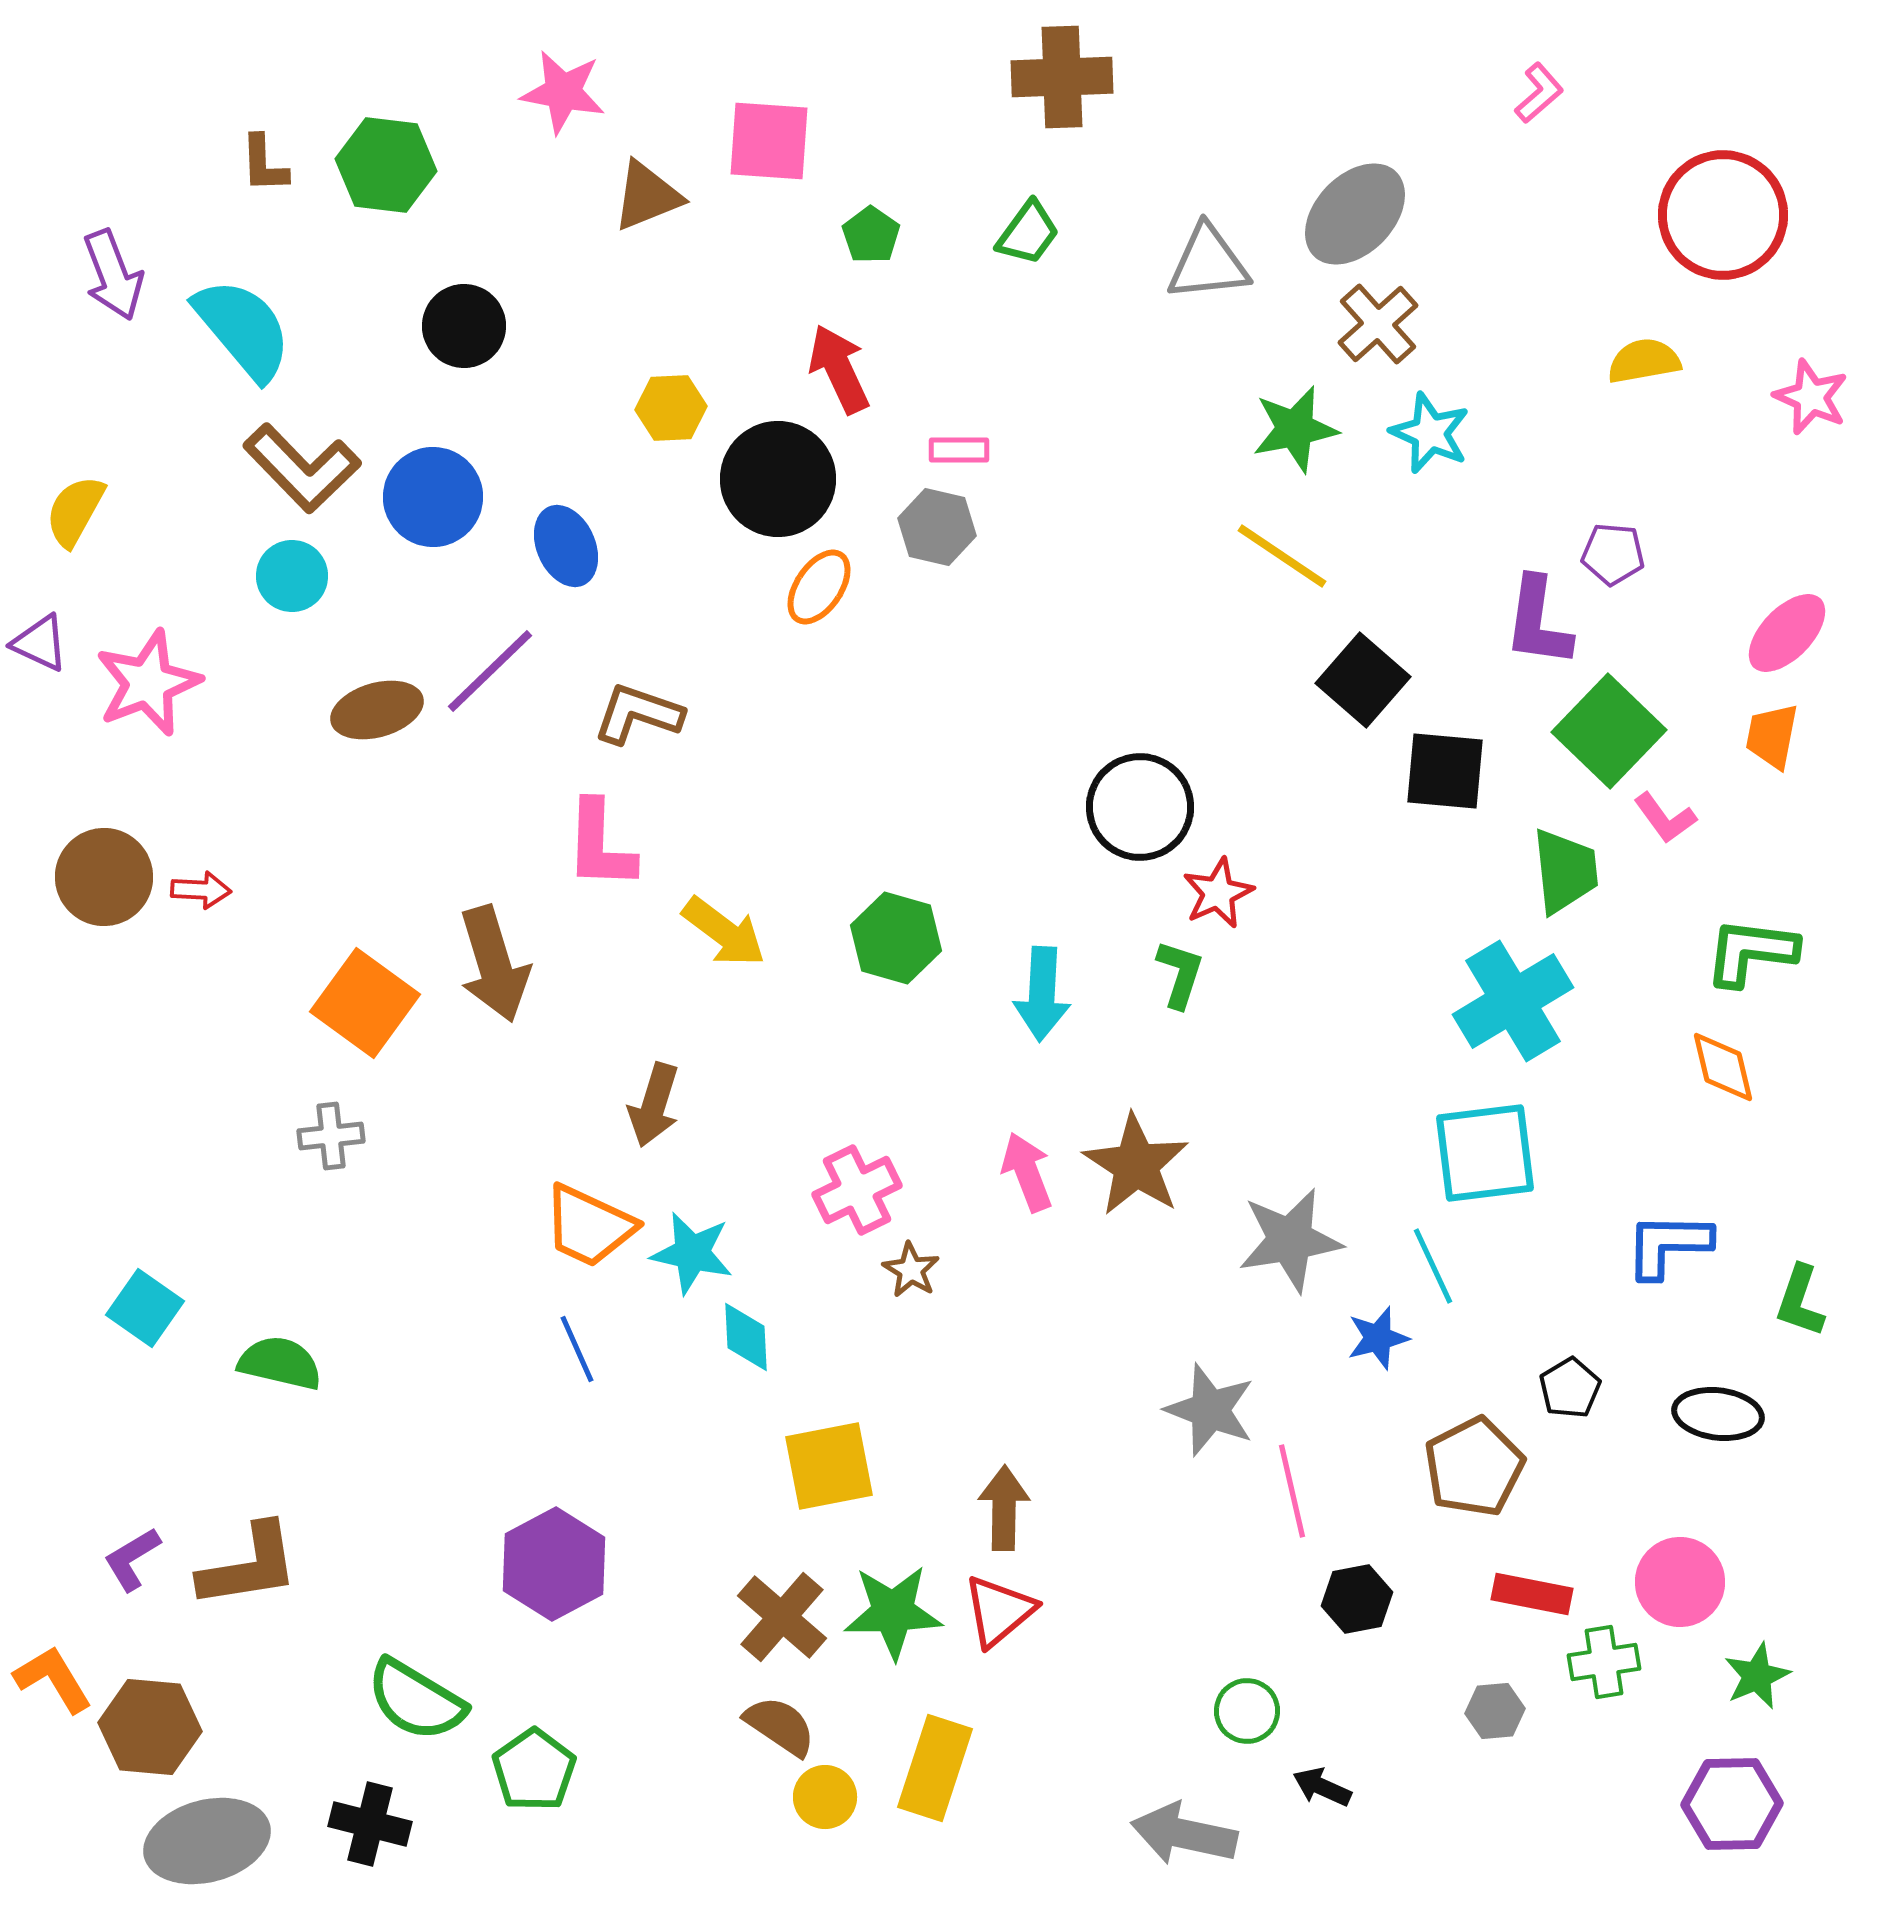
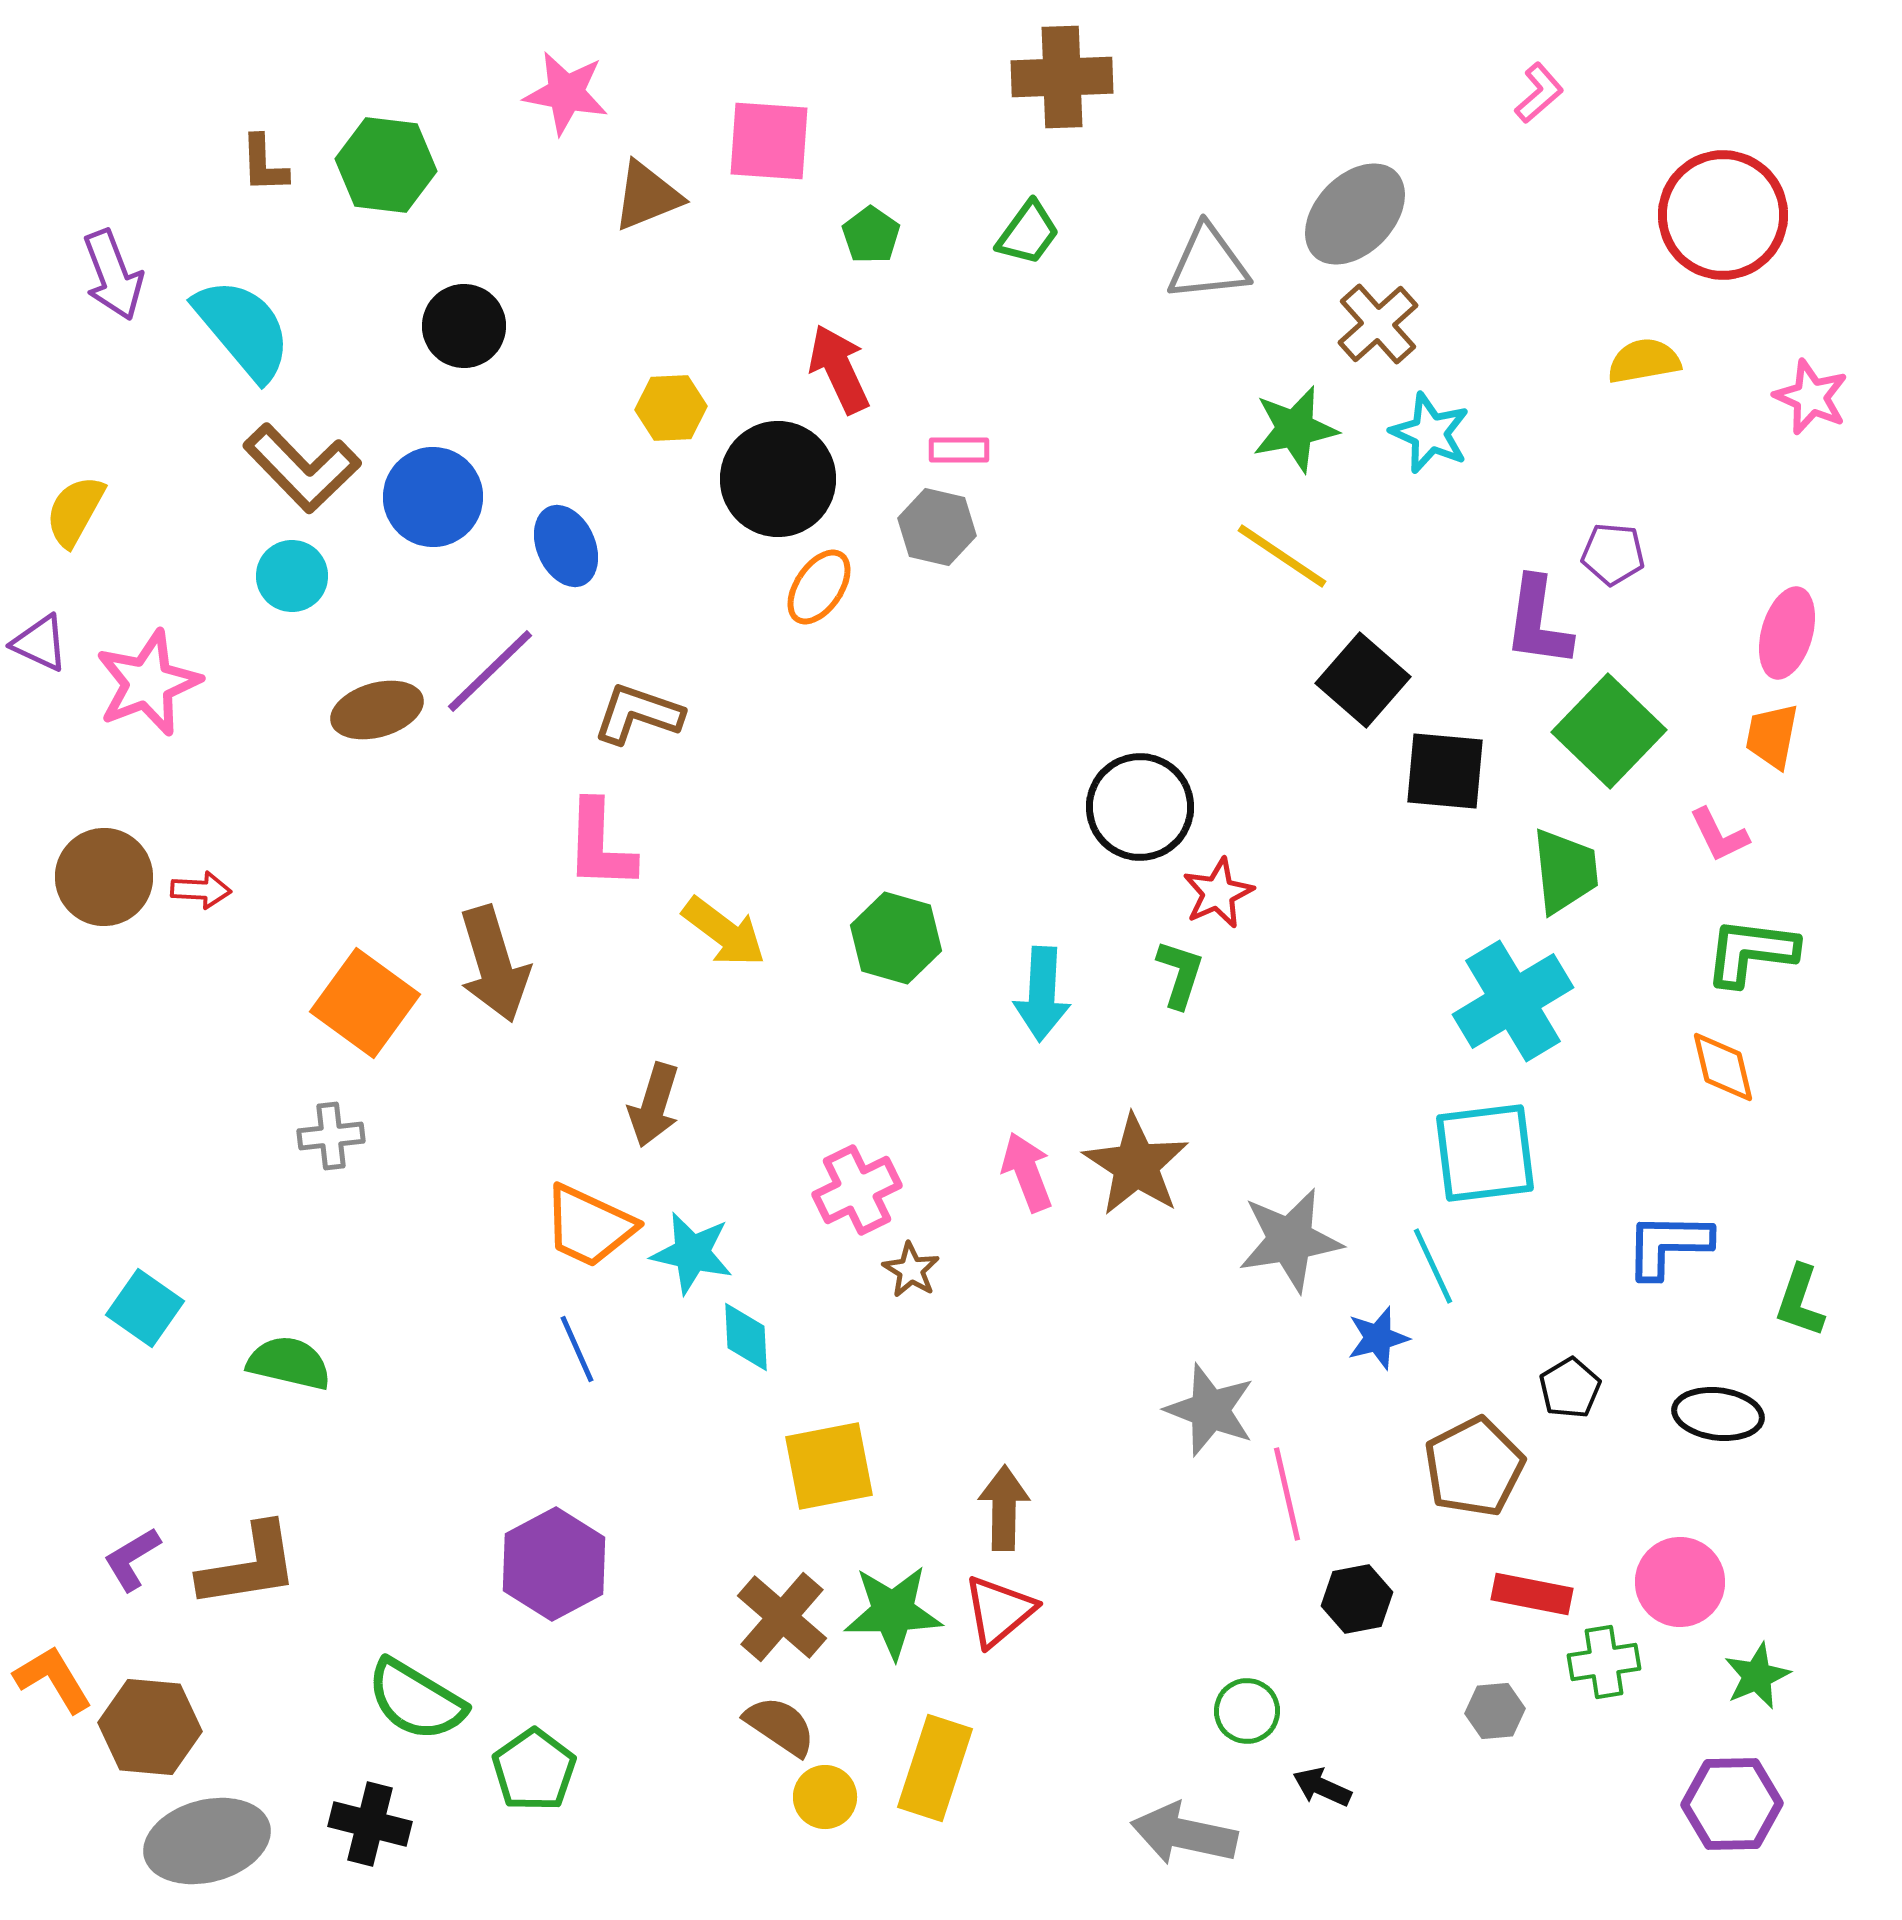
pink star at (563, 92): moved 3 px right, 1 px down
pink ellipse at (1787, 633): rotated 28 degrees counterclockwise
pink L-shape at (1665, 818): moved 54 px right, 17 px down; rotated 10 degrees clockwise
green semicircle at (280, 1363): moved 9 px right
pink line at (1292, 1491): moved 5 px left, 3 px down
